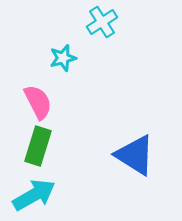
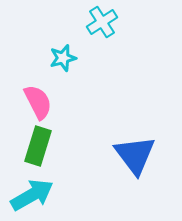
blue triangle: rotated 21 degrees clockwise
cyan arrow: moved 2 px left
